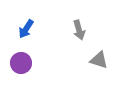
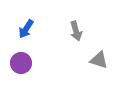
gray arrow: moved 3 px left, 1 px down
